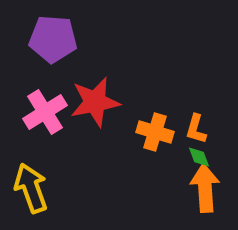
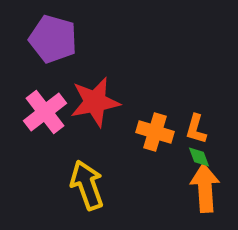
purple pentagon: rotated 12 degrees clockwise
pink cross: rotated 6 degrees counterclockwise
yellow arrow: moved 56 px right, 3 px up
